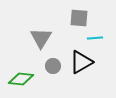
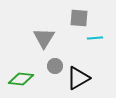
gray triangle: moved 3 px right
black triangle: moved 3 px left, 16 px down
gray circle: moved 2 px right
